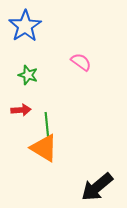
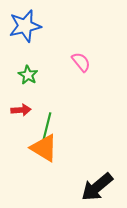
blue star: rotated 20 degrees clockwise
pink semicircle: rotated 15 degrees clockwise
green star: rotated 12 degrees clockwise
green line: rotated 20 degrees clockwise
